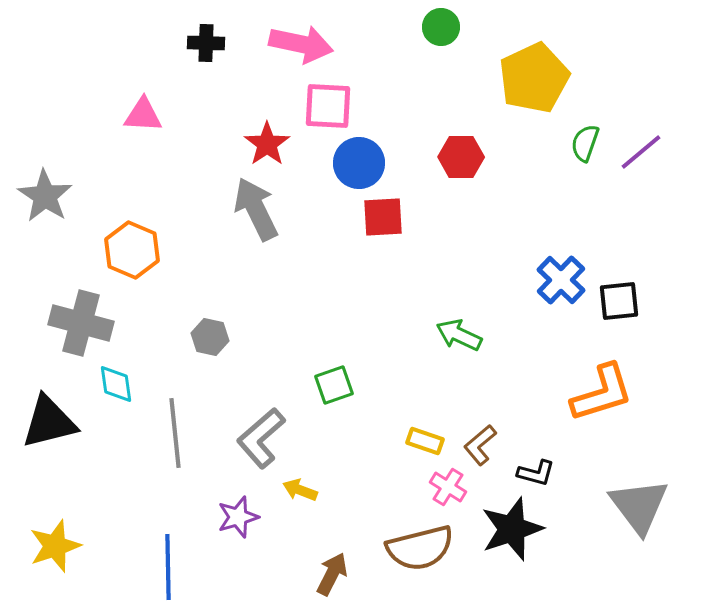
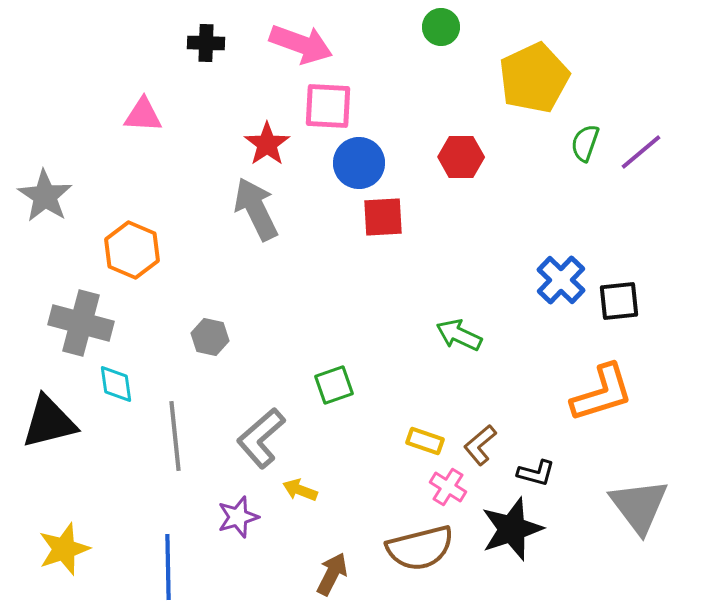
pink arrow: rotated 8 degrees clockwise
gray line: moved 3 px down
yellow star: moved 9 px right, 3 px down
